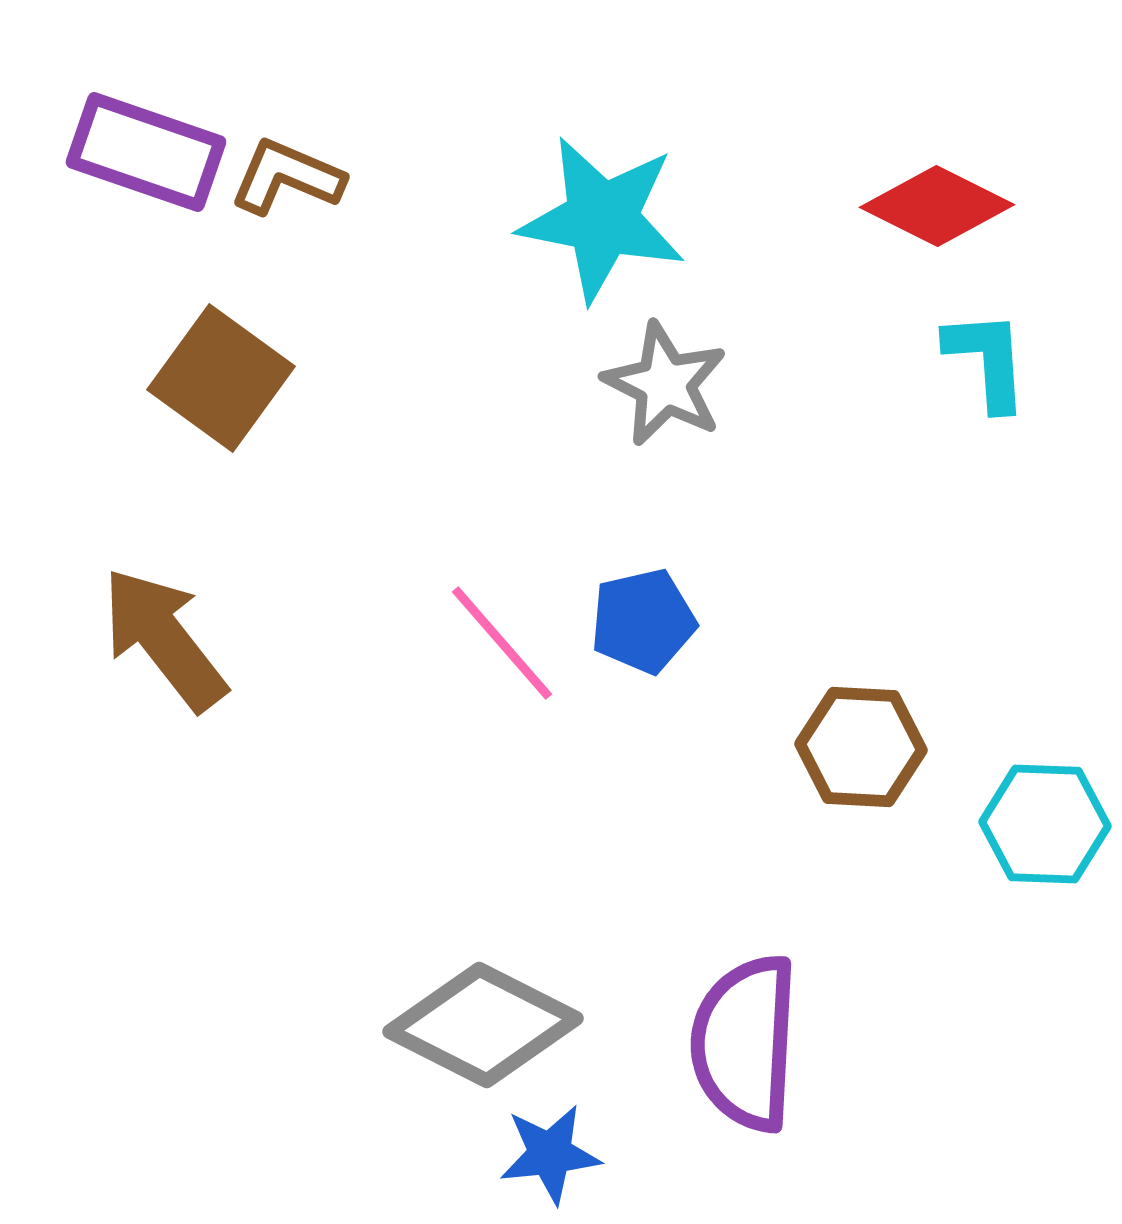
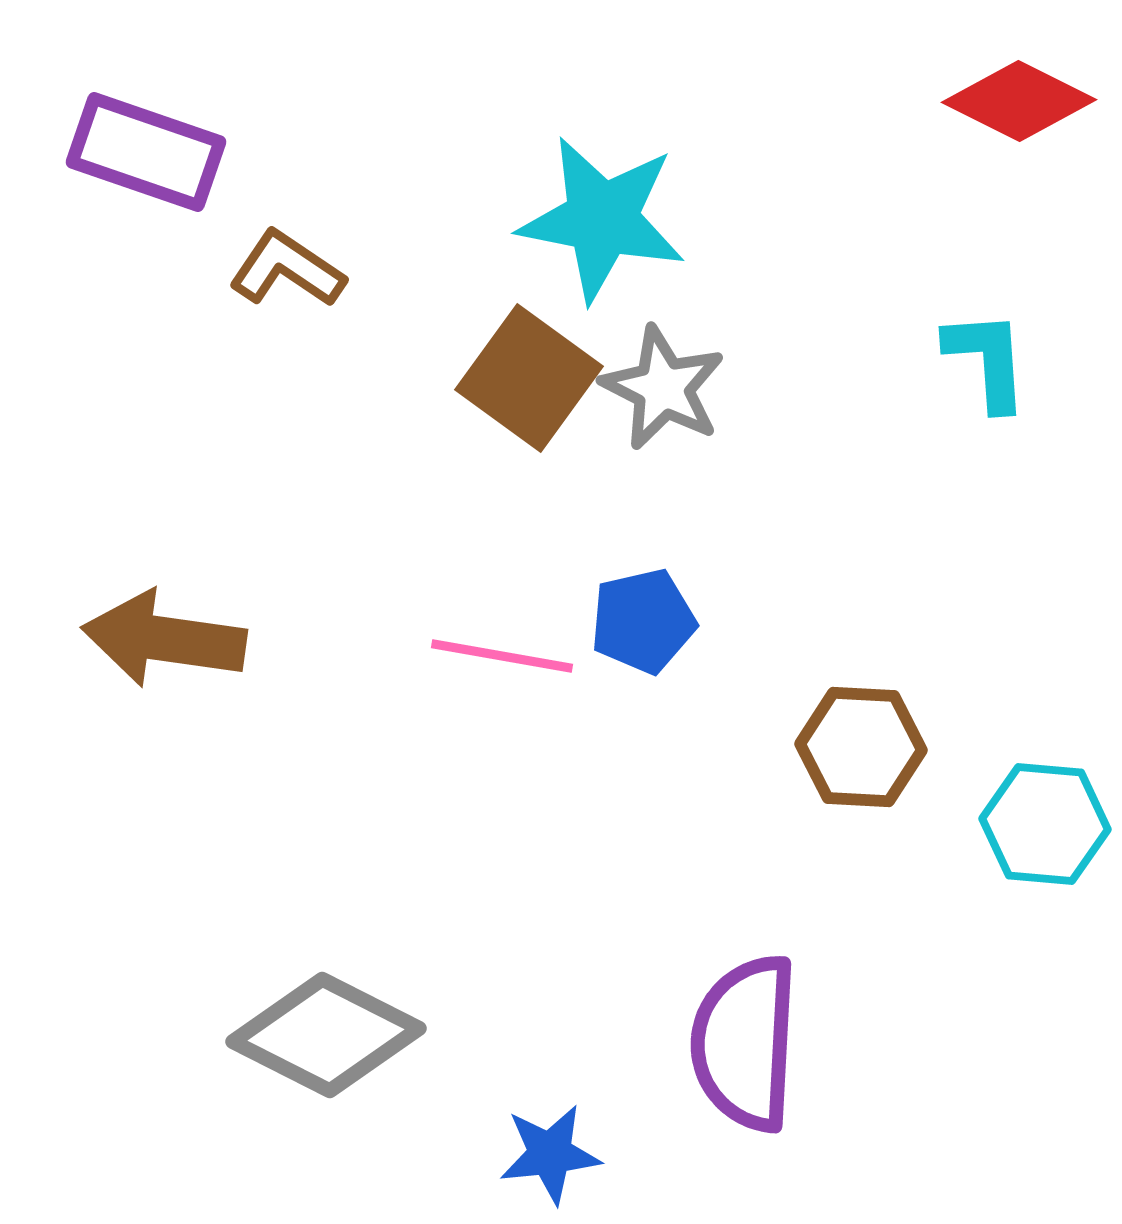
brown L-shape: moved 92 px down; rotated 11 degrees clockwise
red diamond: moved 82 px right, 105 px up
brown square: moved 308 px right
gray star: moved 2 px left, 4 px down
brown arrow: rotated 44 degrees counterclockwise
pink line: moved 13 px down; rotated 39 degrees counterclockwise
cyan hexagon: rotated 3 degrees clockwise
gray diamond: moved 157 px left, 10 px down
